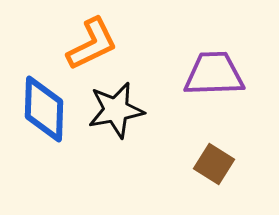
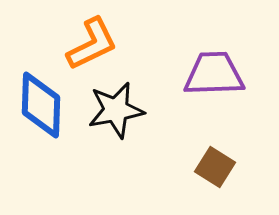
blue diamond: moved 3 px left, 4 px up
brown square: moved 1 px right, 3 px down
